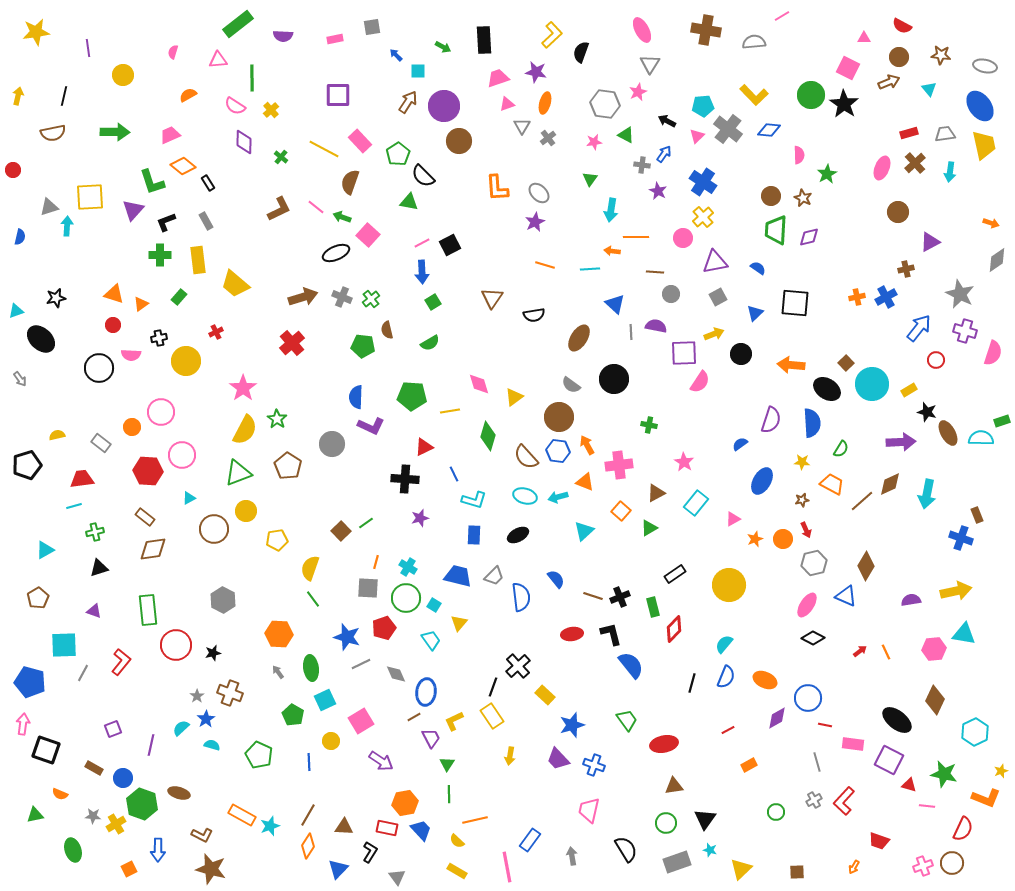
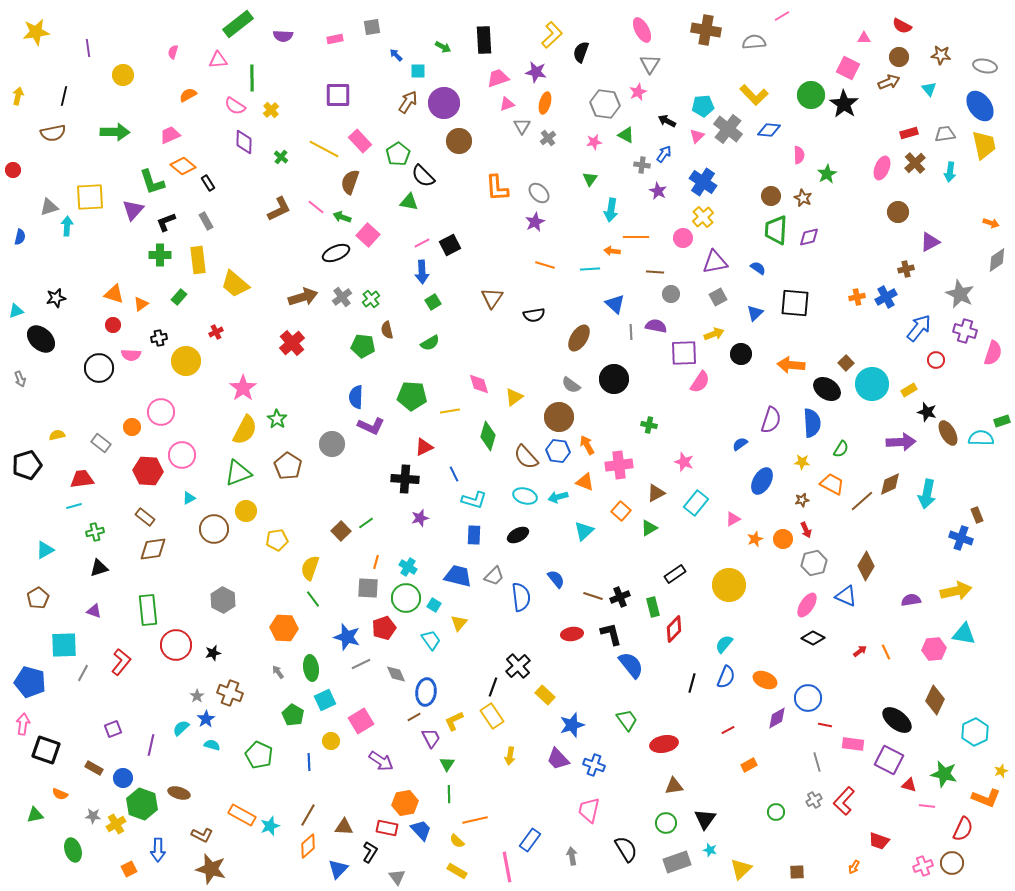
purple circle at (444, 106): moved 3 px up
gray cross at (342, 297): rotated 30 degrees clockwise
gray arrow at (20, 379): rotated 14 degrees clockwise
pink star at (684, 462): rotated 12 degrees counterclockwise
orange hexagon at (279, 634): moved 5 px right, 6 px up
orange diamond at (308, 846): rotated 15 degrees clockwise
